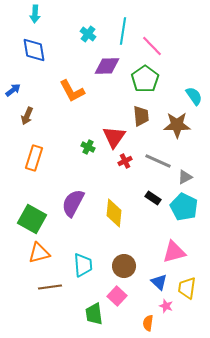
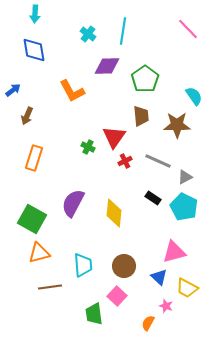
pink line: moved 36 px right, 17 px up
blue triangle: moved 5 px up
yellow trapezoid: rotated 70 degrees counterclockwise
orange semicircle: rotated 21 degrees clockwise
